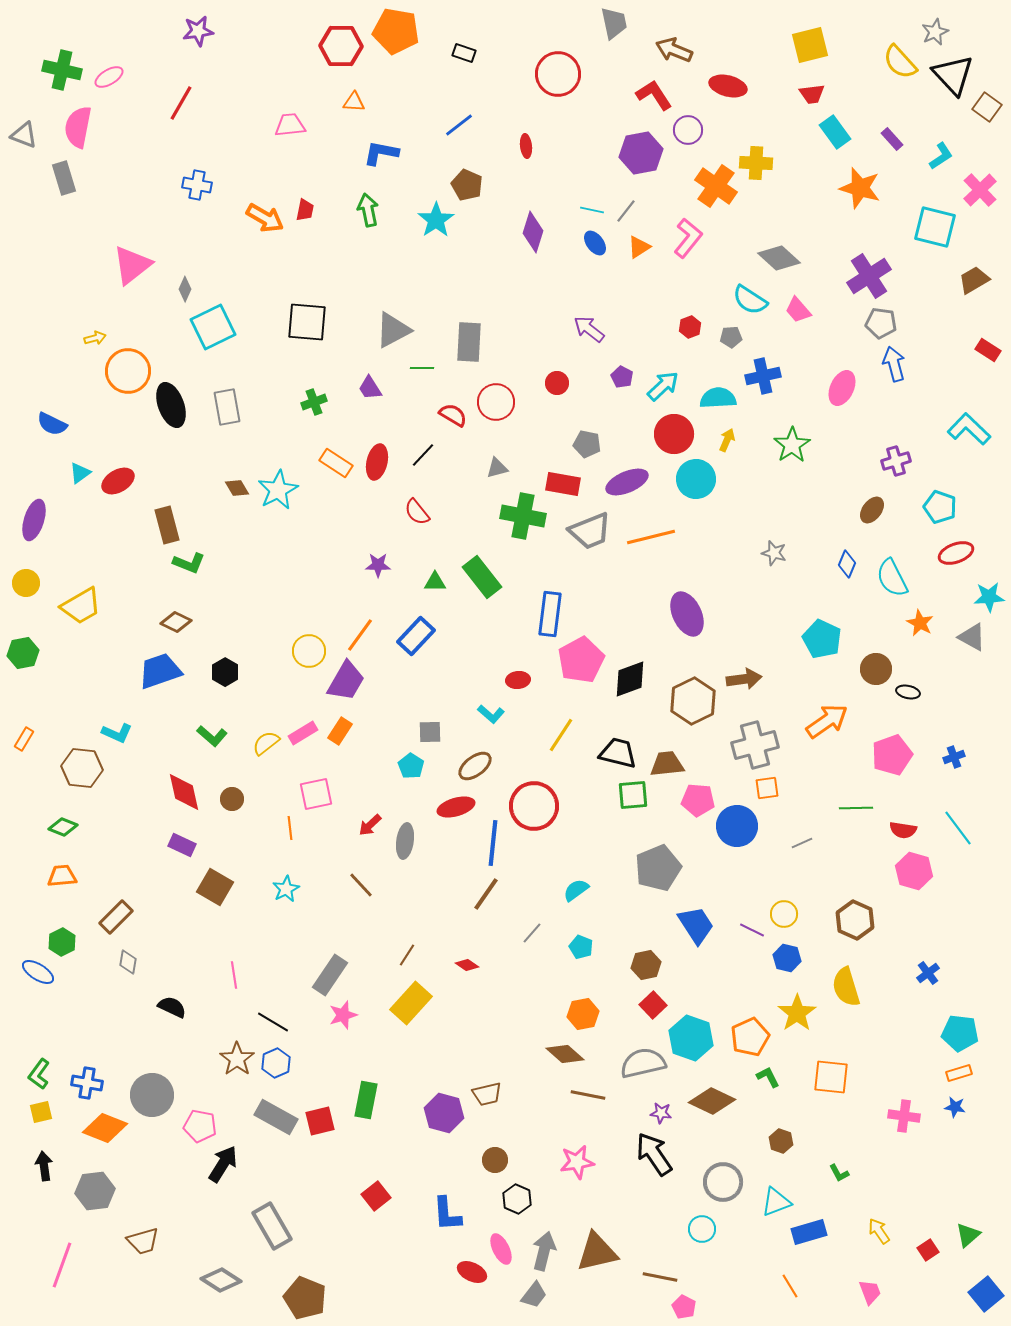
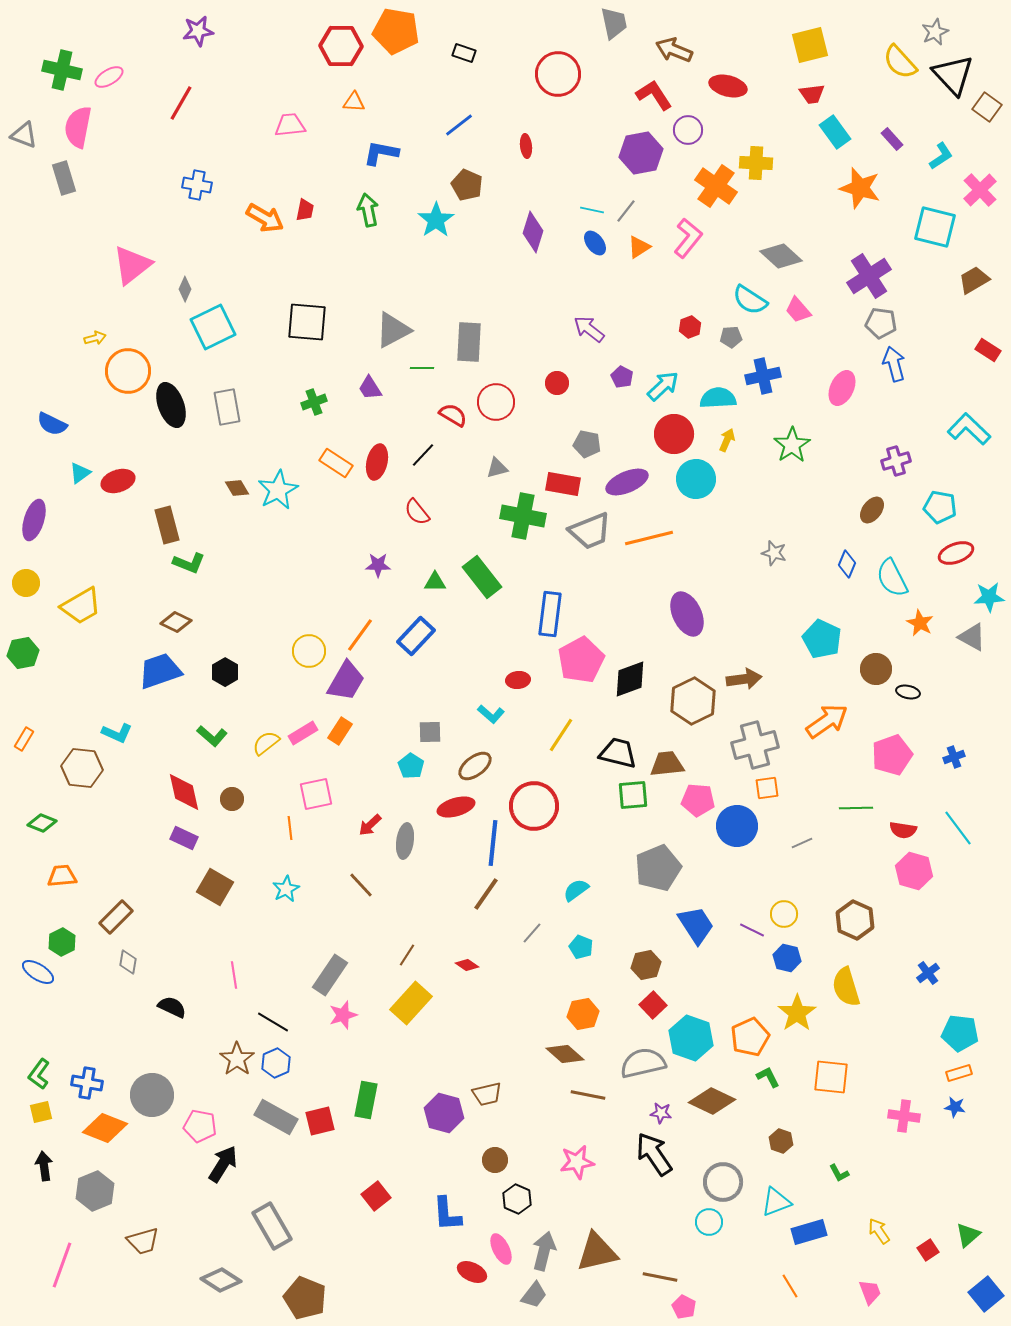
gray diamond at (779, 258): moved 2 px right, 2 px up
red ellipse at (118, 481): rotated 12 degrees clockwise
cyan pentagon at (940, 507): rotated 8 degrees counterclockwise
orange line at (651, 537): moved 2 px left, 1 px down
green diamond at (63, 827): moved 21 px left, 4 px up
purple rectangle at (182, 845): moved 2 px right, 7 px up
gray hexagon at (95, 1191): rotated 15 degrees counterclockwise
cyan circle at (702, 1229): moved 7 px right, 7 px up
